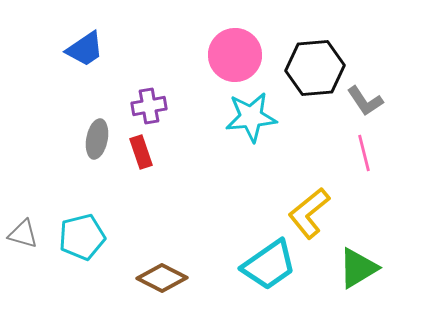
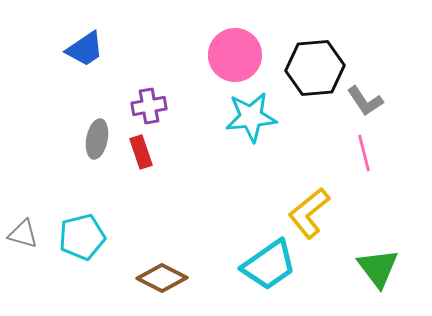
green triangle: moved 20 px right; rotated 36 degrees counterclockwise
